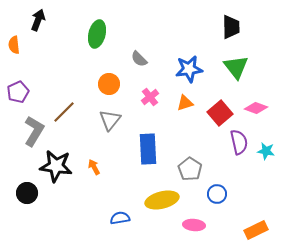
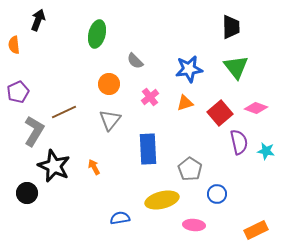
gray semicircle: moved 4 px left, 2 px down
brown line: rotated 20 degrees clockwise
black star: moved 2 px left; rotated 16 degrees clockwise
